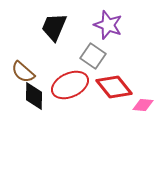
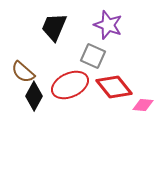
gray square: rotated 10 degrees counterclockwise
black diamond: rotated 28 degrees clockwise
